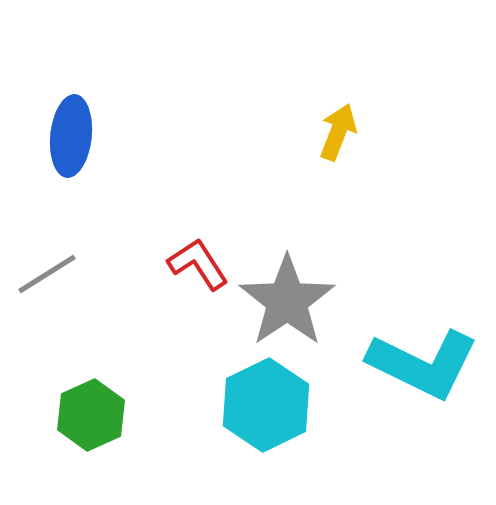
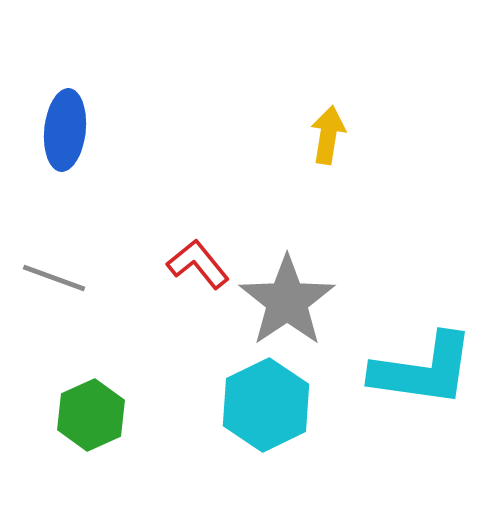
yellow arrow: moved 10 px left, 3 px down; rotated 12 degrees counterclockwise
blue ellipse: moved 6 px left, 6 px up
red L-shape: rotated 6 degrees counterclockwise
gray line: moved 7 px right, 4 px down; rotated 52 degrees clockwise
cyan L-shape: moved 6 px down; rotated 18 degrees counterclockwise
